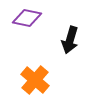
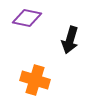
orange cross: rotated 24 degrees counterclockwise
